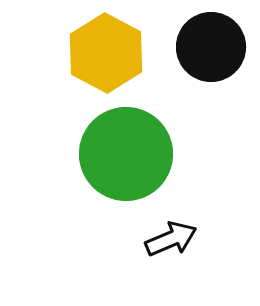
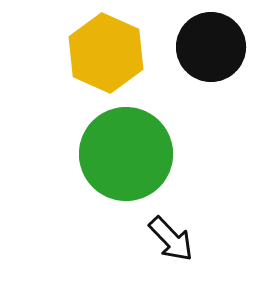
yellow hexagon: rotated 4 degrees counterclockwise
black arrow: rotated 69 degrees clockwise
